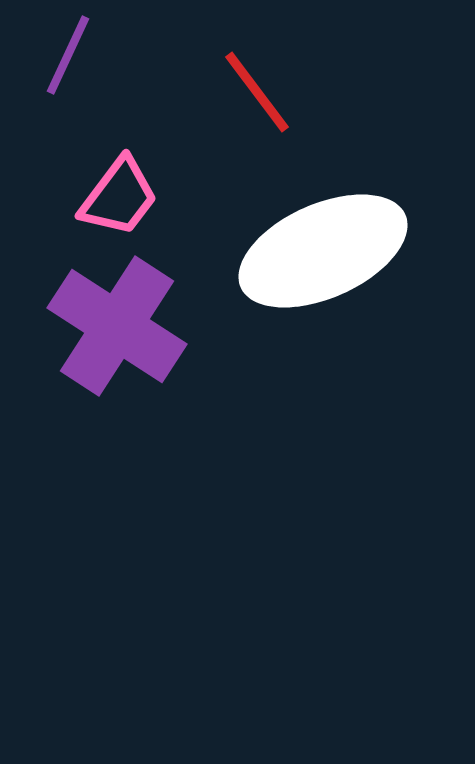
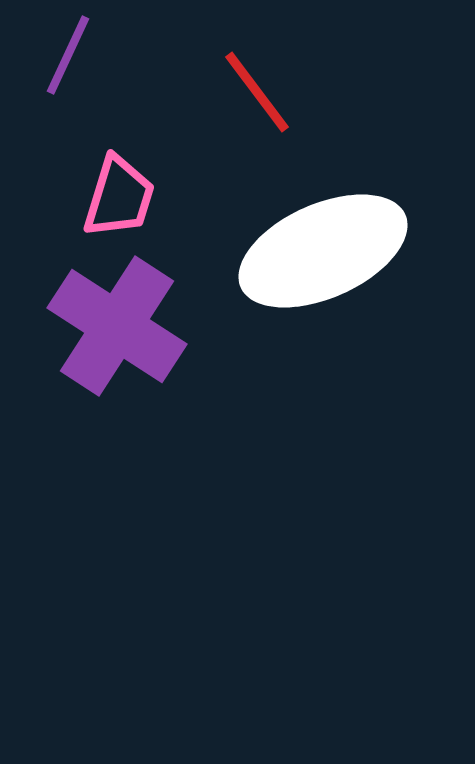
pink trapezoid: rotated 20 degrees counterclockwise
